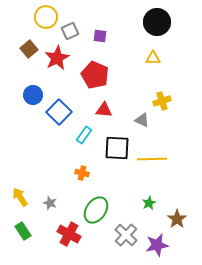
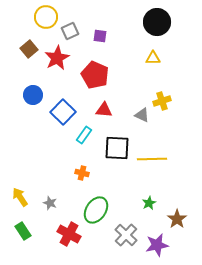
blue square: moved 4 px right
gray triangle: moved 5 px up
